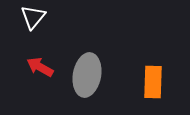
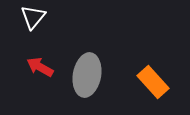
orange rectangle: rotated 44 degrees counterclockwise
